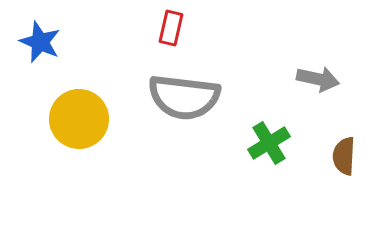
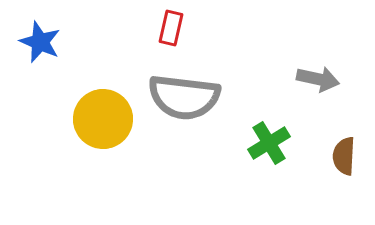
yellow circle: moved 24 px right
